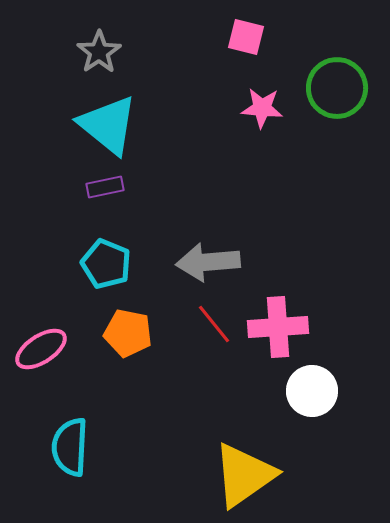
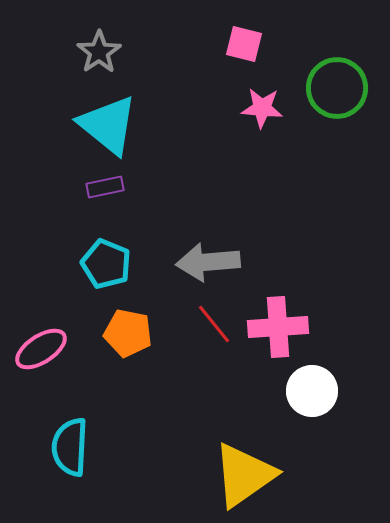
pink square: moved 2 px left, 7 px down
